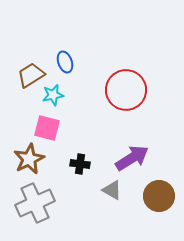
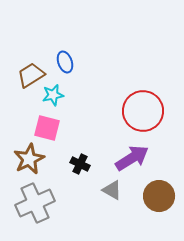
red circle: moved 17 px right, 21 px down
black cross: rotated 18 degrees clockwise
